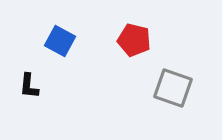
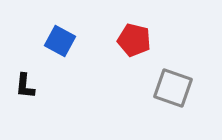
black L-shape: moved 4 px left
